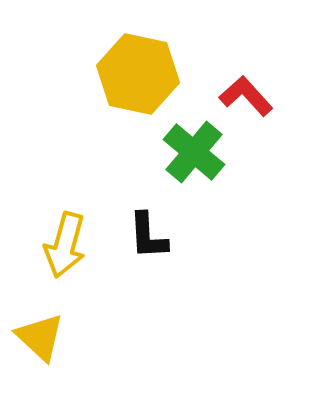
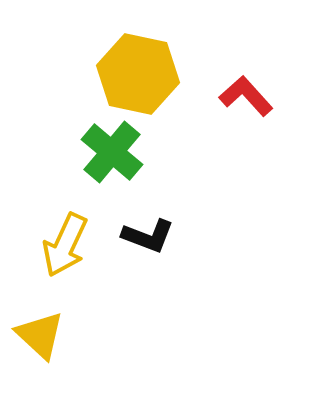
green cross: moved 82 px left
black L-shape: rotated 66 degrees counterclockwise
yellow arrow: rotated 10 degrees clockwise
yellow triangle: moved 2 px up
